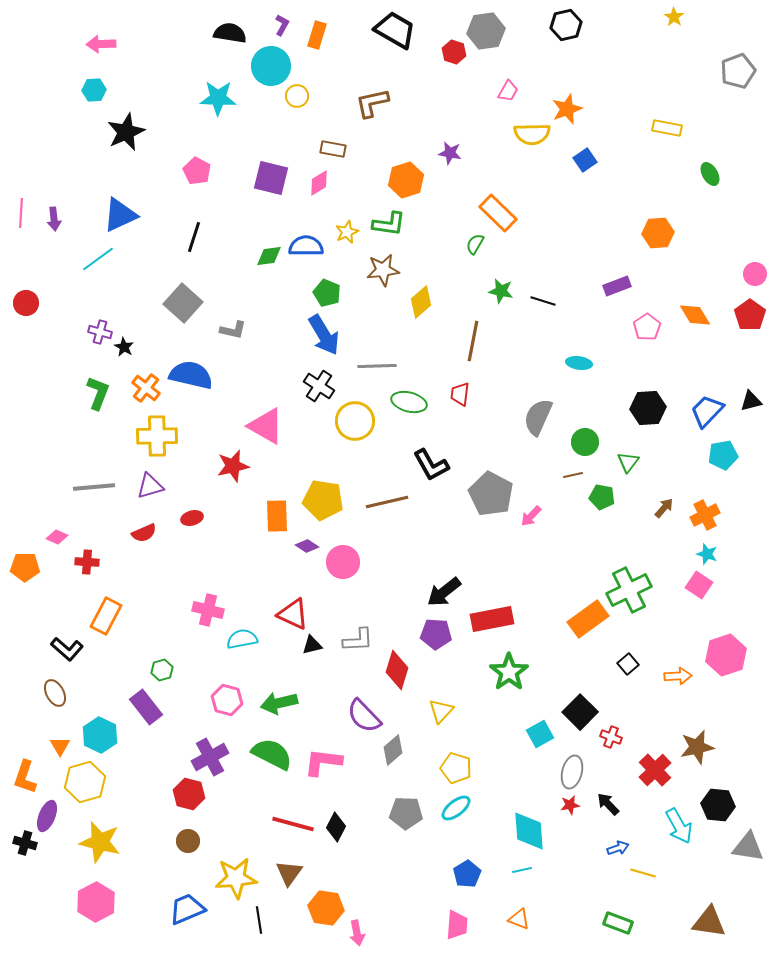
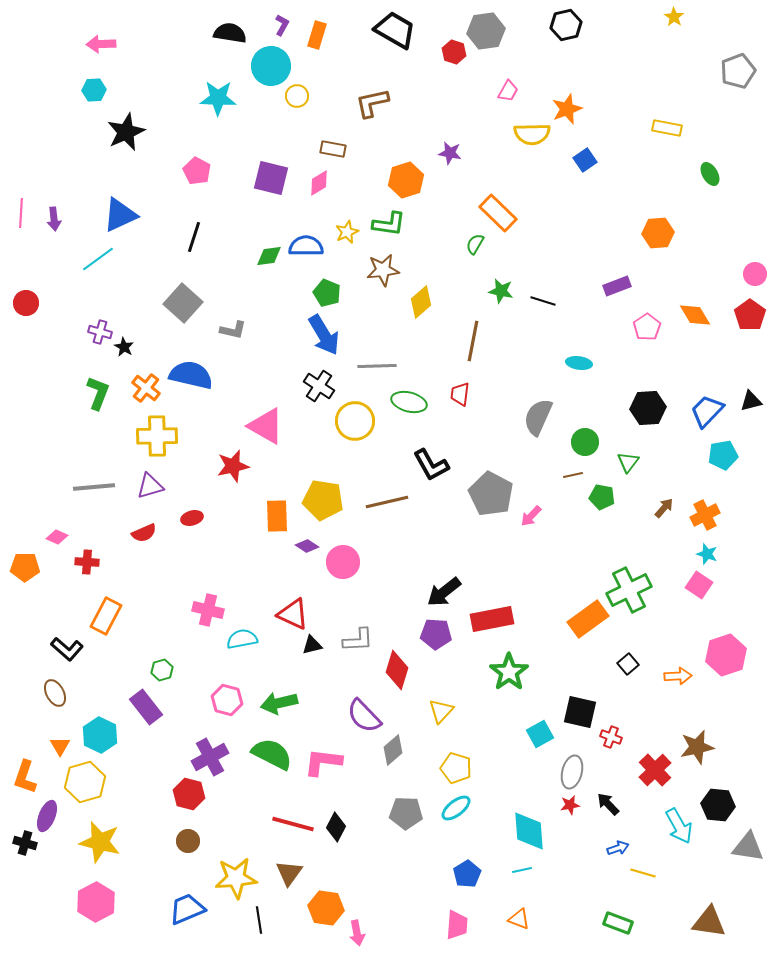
black square at (580, 712): rotated 32 degrees counterclockwise
